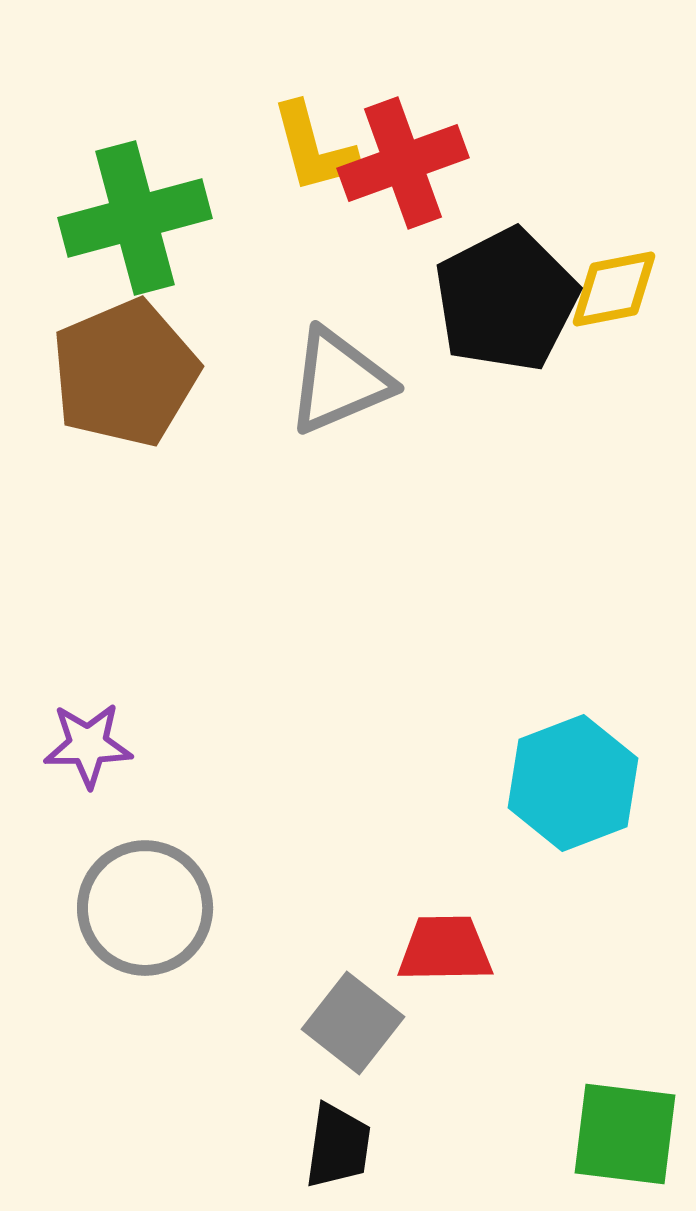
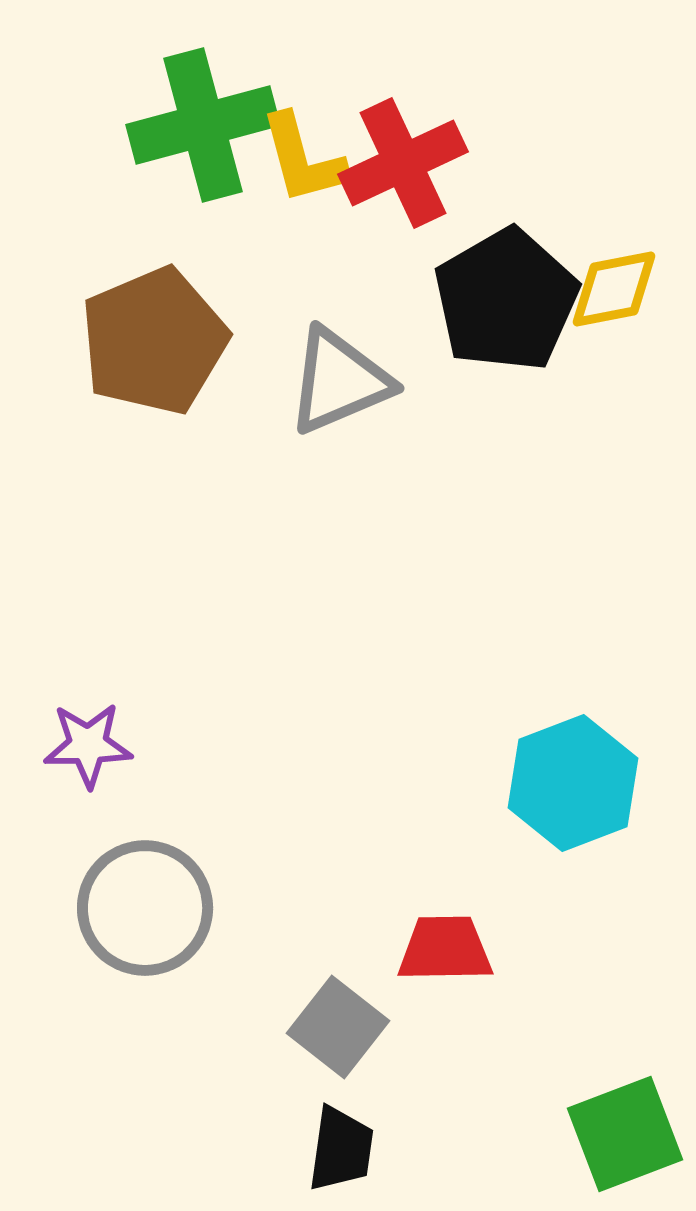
yellow L-shape: moved 11 px left, 11 px down
red cross: rotated 5 degrees counterclockwise
green cross: moved 68 px right, 93 px up
black pentagon: rotated 3 degrees counterclockwise
brown pentagon: moved 29 px right, 32 px up
gray square: moved 15 px left, 4 px down
green square: rotated 28 degrees counterclockwise
black trapezoid: moved 3 px right, 3 px down
